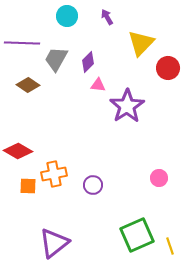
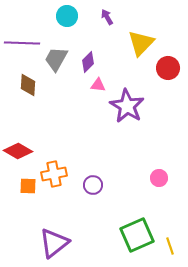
brown diamond: rotated 60 degrees clockwise
purple star: rotated 8 degrees counterclockwise
